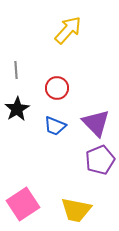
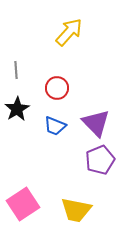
yellow arrow: moved 1 px right, 2 px down
